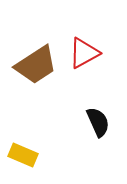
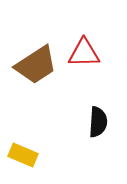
red triangle: rotated 28 degrees clockwise
black semicircle: rotated 28 degrees clockwise
